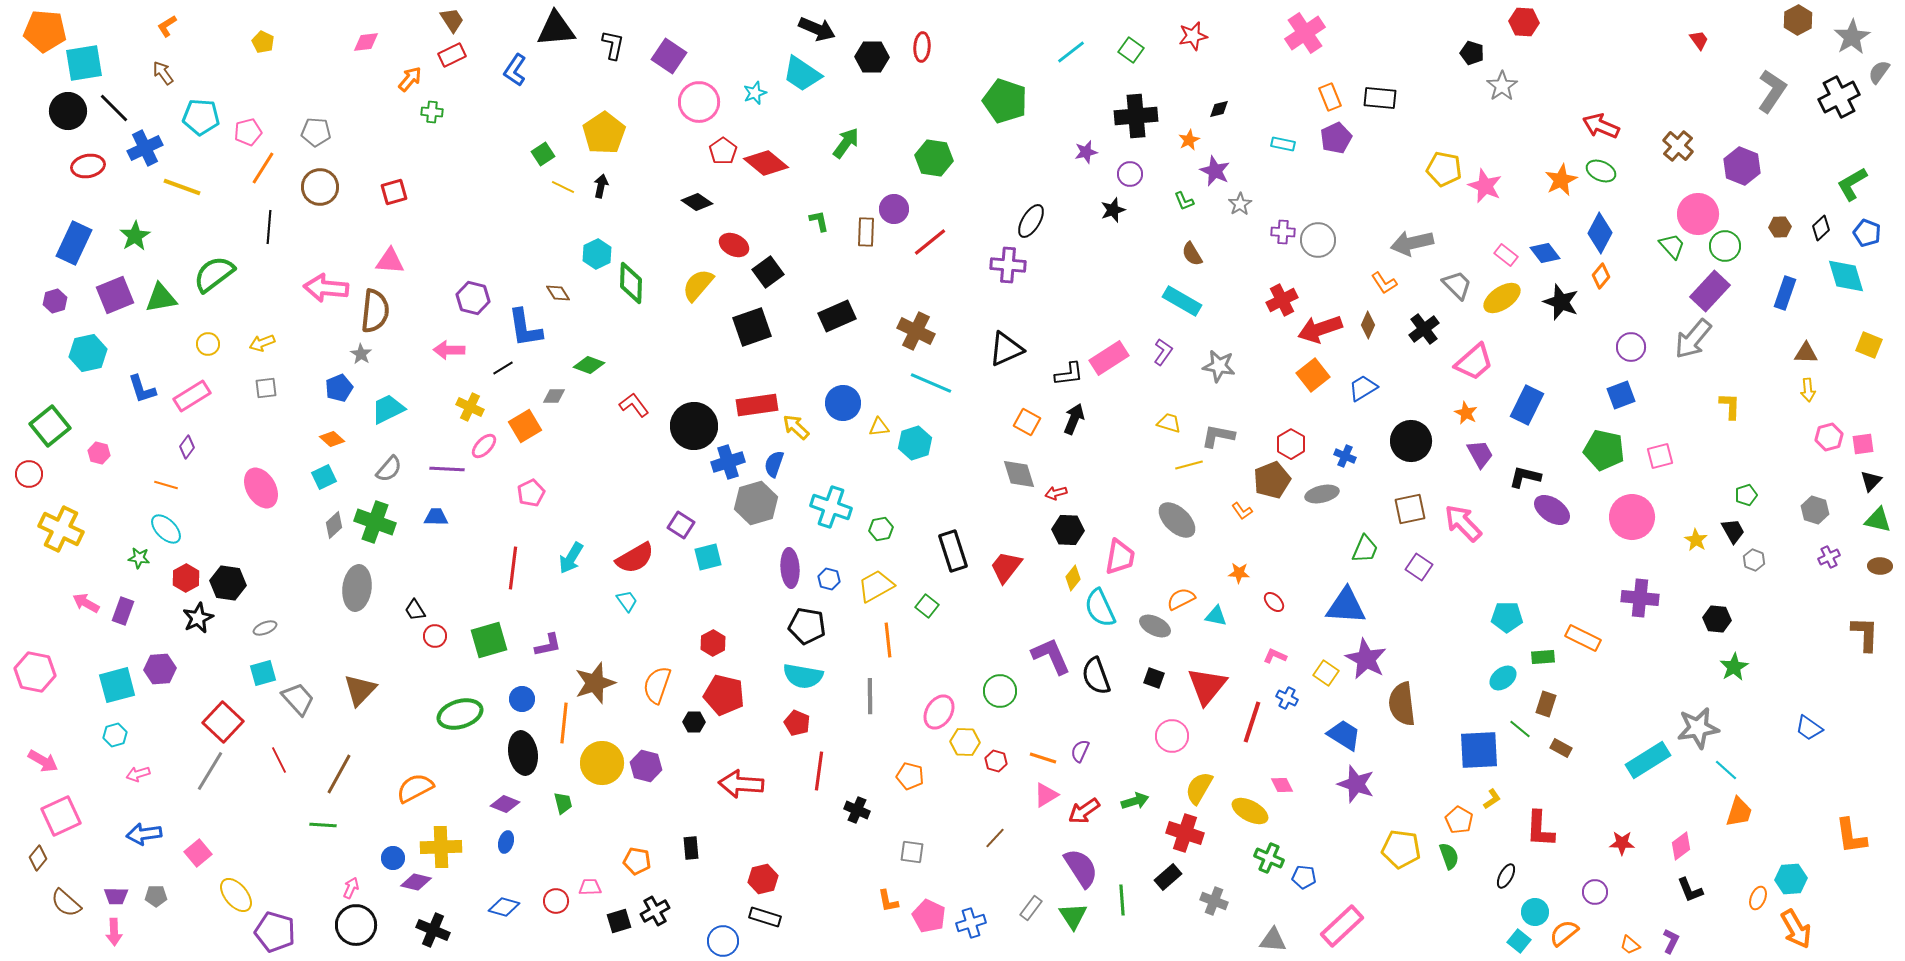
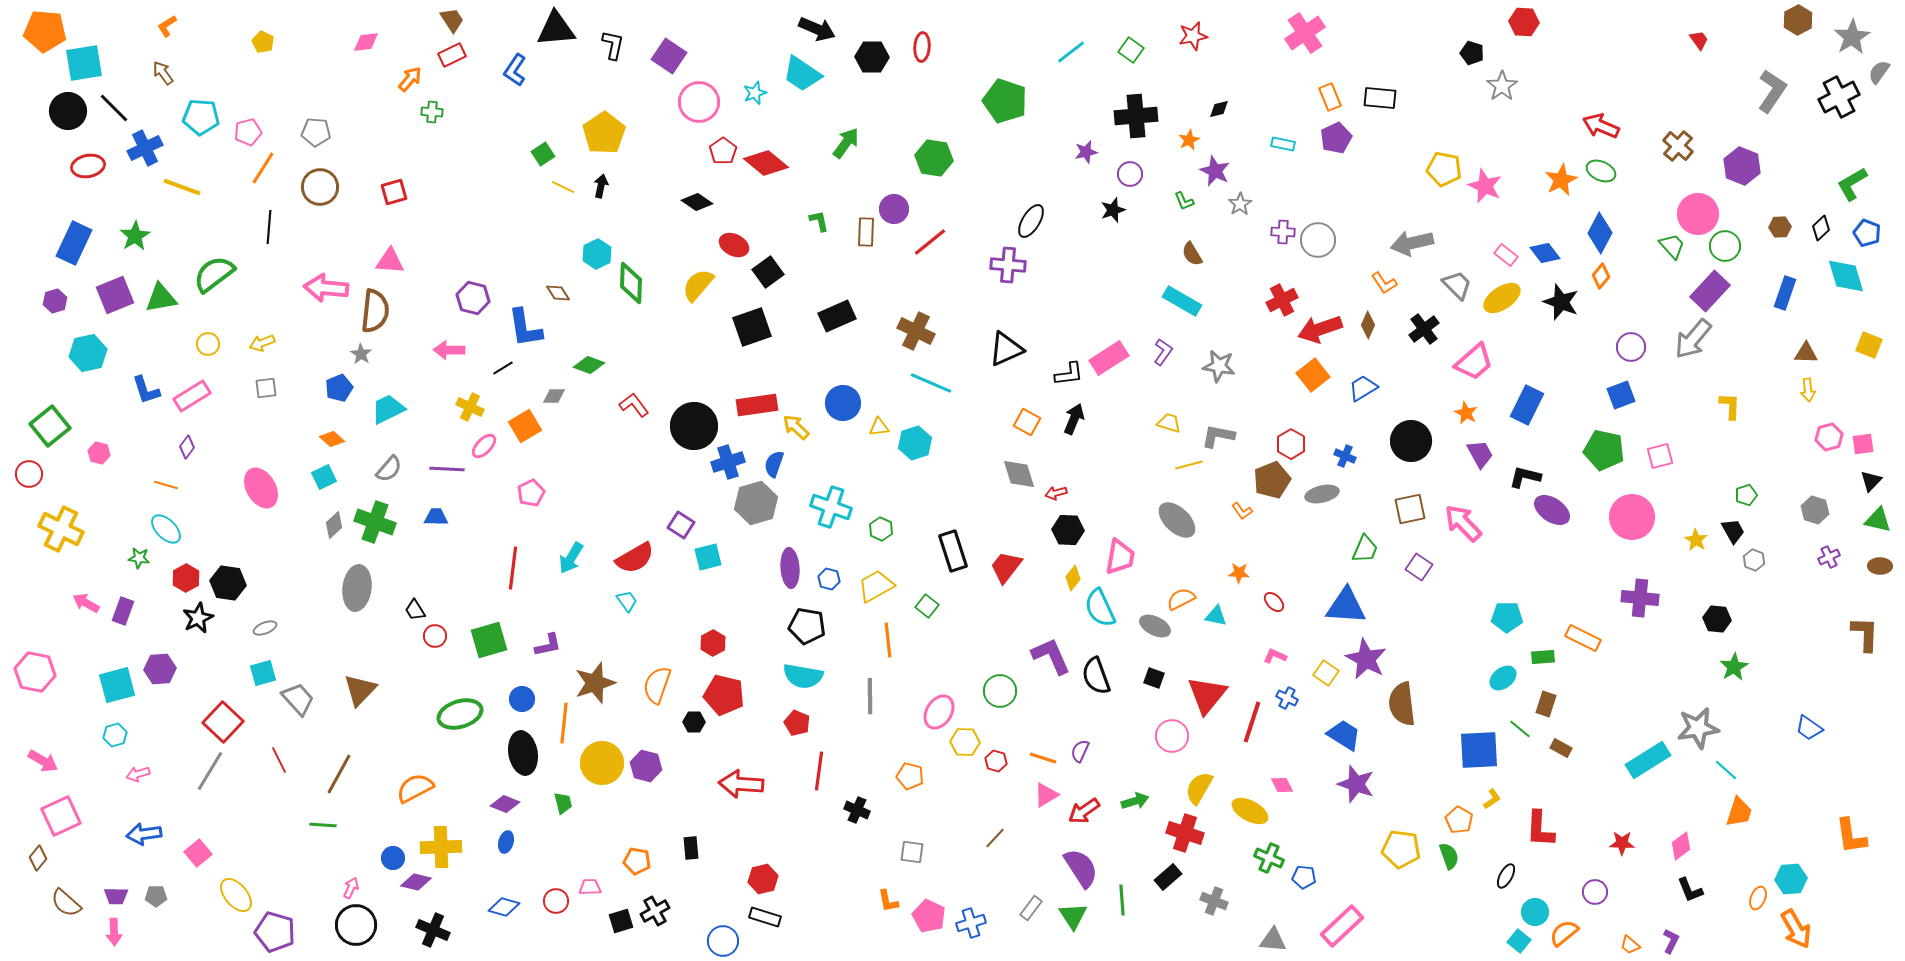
blue L-shape at (142, 389): moved 4 px right, 1 px down
green hexagon at (881, 529): rotated 25 degrees counterclockwise
red triangle at (1207, 686): moved 9 px down
black square at (619, 921): moved 2 px right
